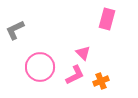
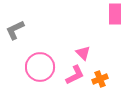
pink rectangle: moved 8 px right, 5 px up; rotated 15 degrees counterclockwise
orange cross: moved 1 px left, 2 px up
